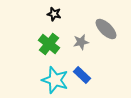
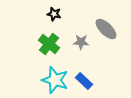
gray star: rotated 14 degrees clockwise
blue rectangle: moved 2 px right, 6 px down
